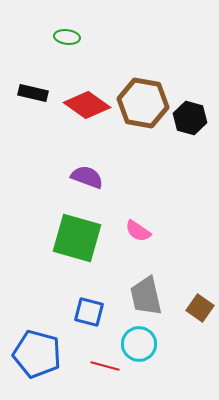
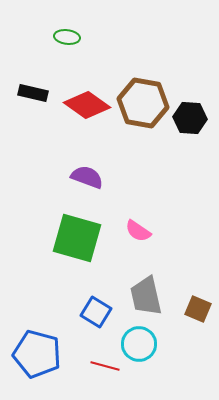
black hexagon: rotated 12 degrees counterclockwise
brown square: moved 2 px left, 1 px down; rotated 12 degrees counterclockwise
blue square: moved 7 px right; rotated 16 degrees clockwise
